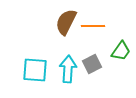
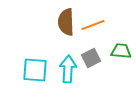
brown semicircle: rotated 28 degrees counterclockwise
orange line: moved 1 px up; rotated 20 degrees counterclockwise
green trapezoid: rotated 120 degrees counterclockwise
gray square: moved 1 px left, 6 px up
